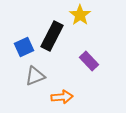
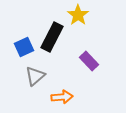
yellow star: moved 2 px left
black rectangle: moved 1 px down
gray triangle: rotated 20 degrees counterclockwise
